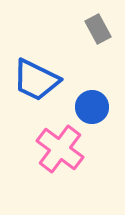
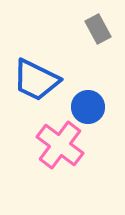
blue circle: moved 4 px left
pink cross: moved 4 px up
